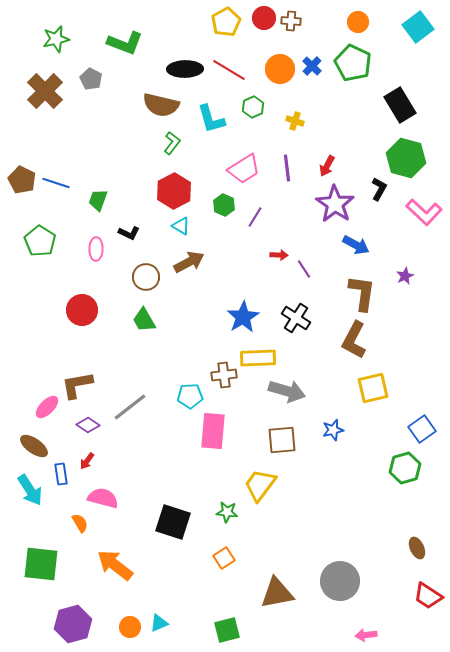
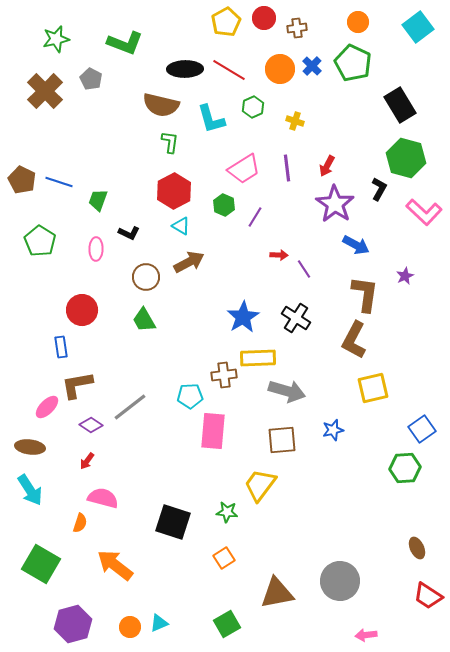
brown cross at (291, 21): moved 6 px right, 7 px down; rotated 12 degrees counterclockwise
green L-shape at (172, 143): moved 2 px left, 1 px up; rotated 30 degrees counterclockwise
blue line at (56, 183): moved 3 px right, 1 px up
brown L-shape at (362, 293): moved 3 px right, 1 px down
purple diamond at (88, 425): moved 3 px right
brown ellipse at (34, 446): moved 4 px left, 1 px down; rotated 28 degrees counterclockwise
green hexagon at (405, 468): rotated 12 degrees clockwise
blue rectangle at (61, 474): moved 127 px up
orange semicircle at (80, 523): rotated 48 degrees clockwise
green square at (41, 564): rotated 24 degrees clockwise
green square at (227, 630): moved 6 px up; rotated 16 degrees counterclockwise
